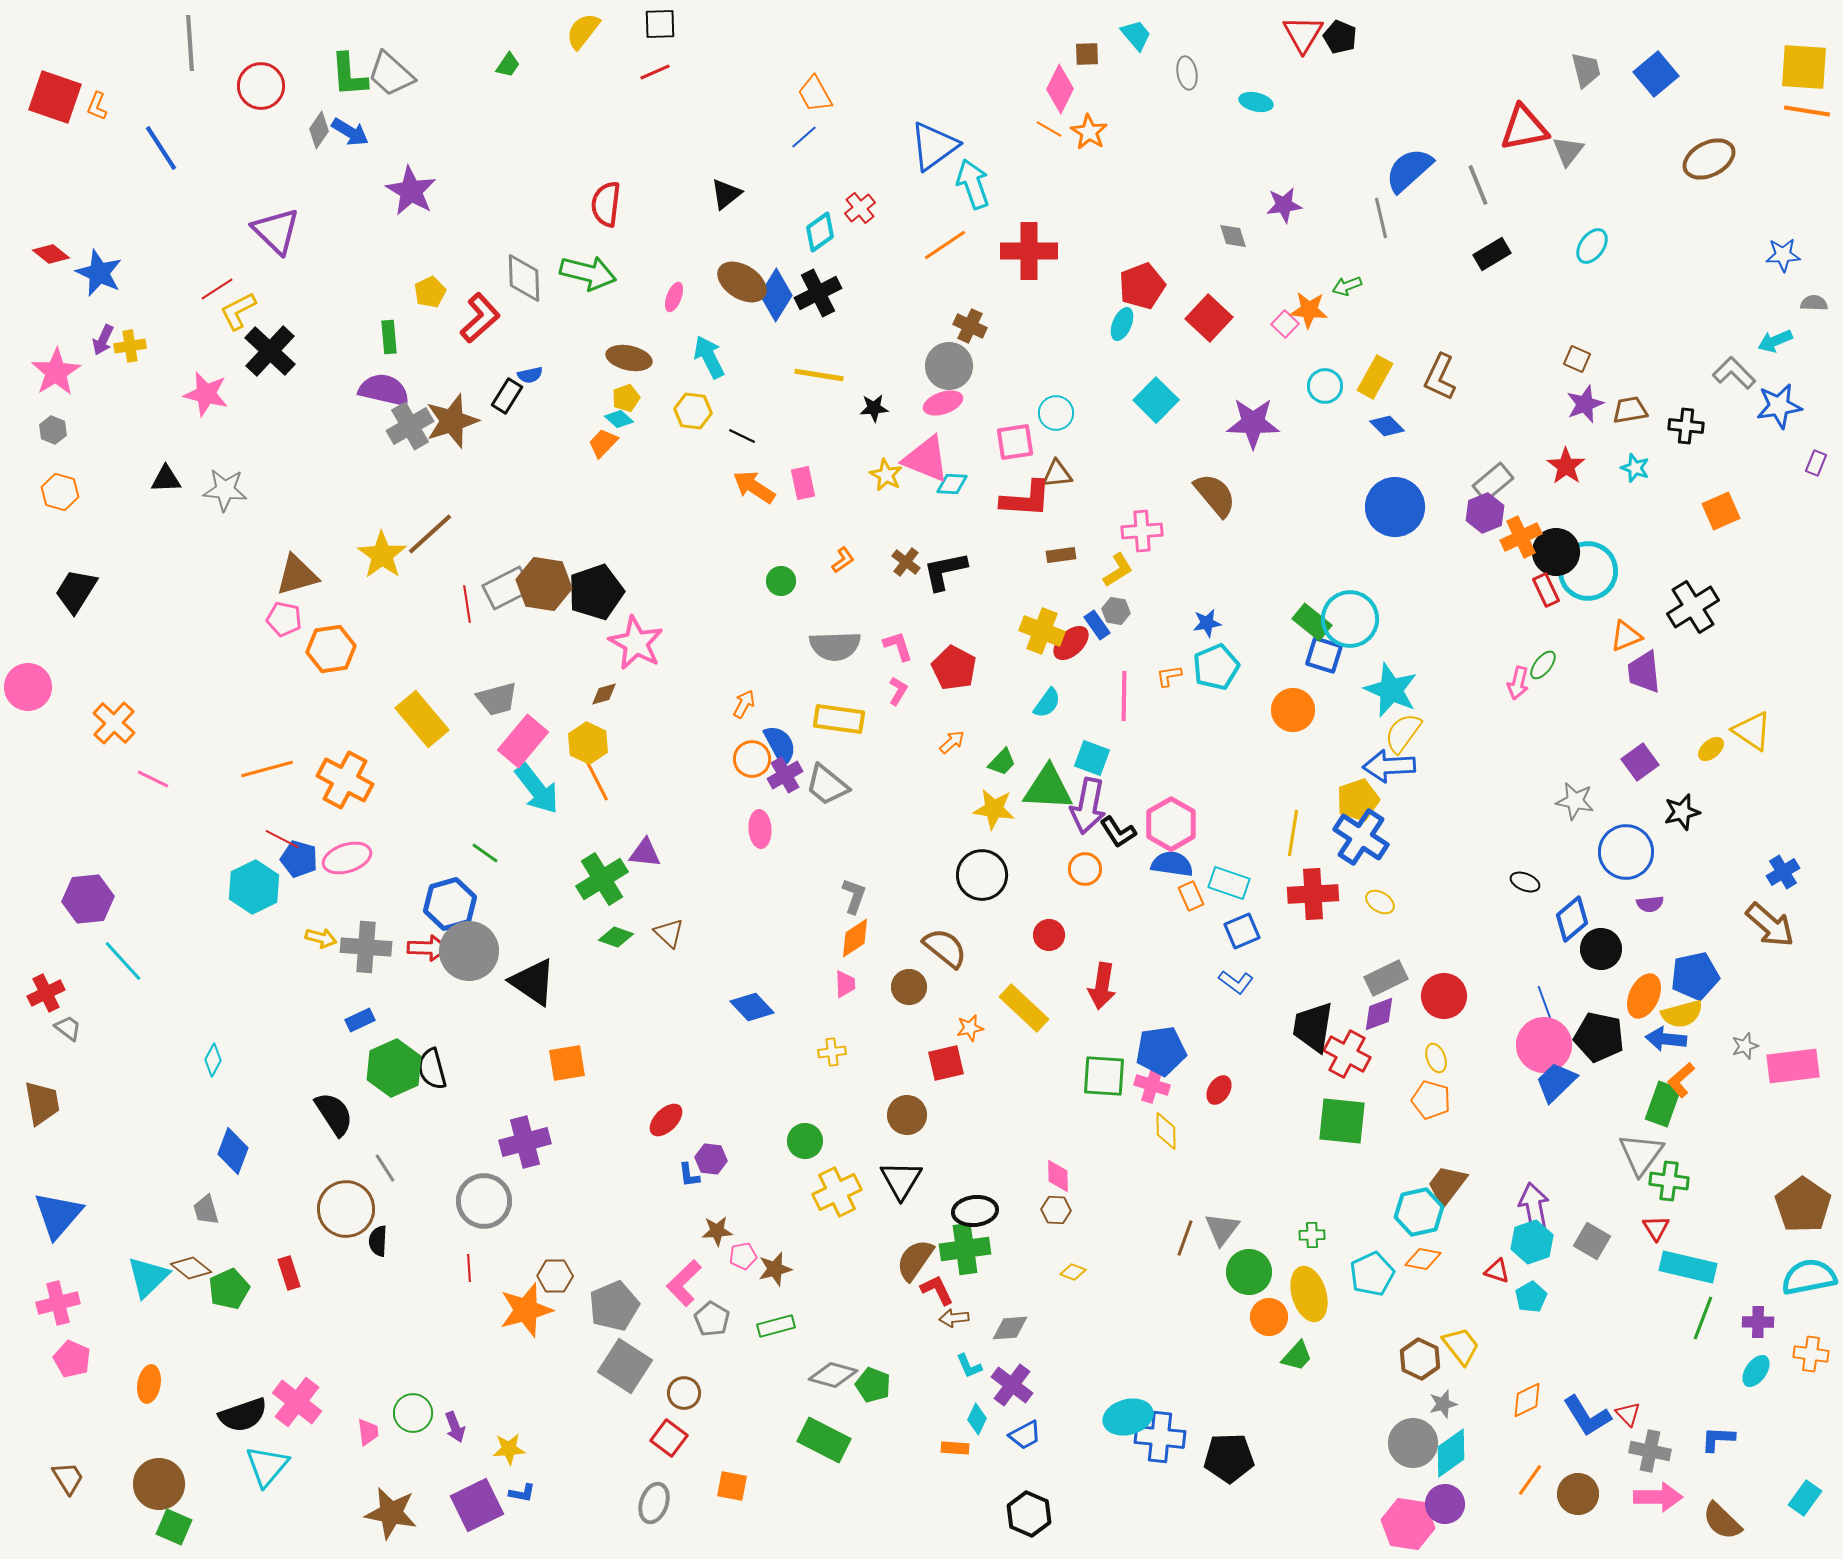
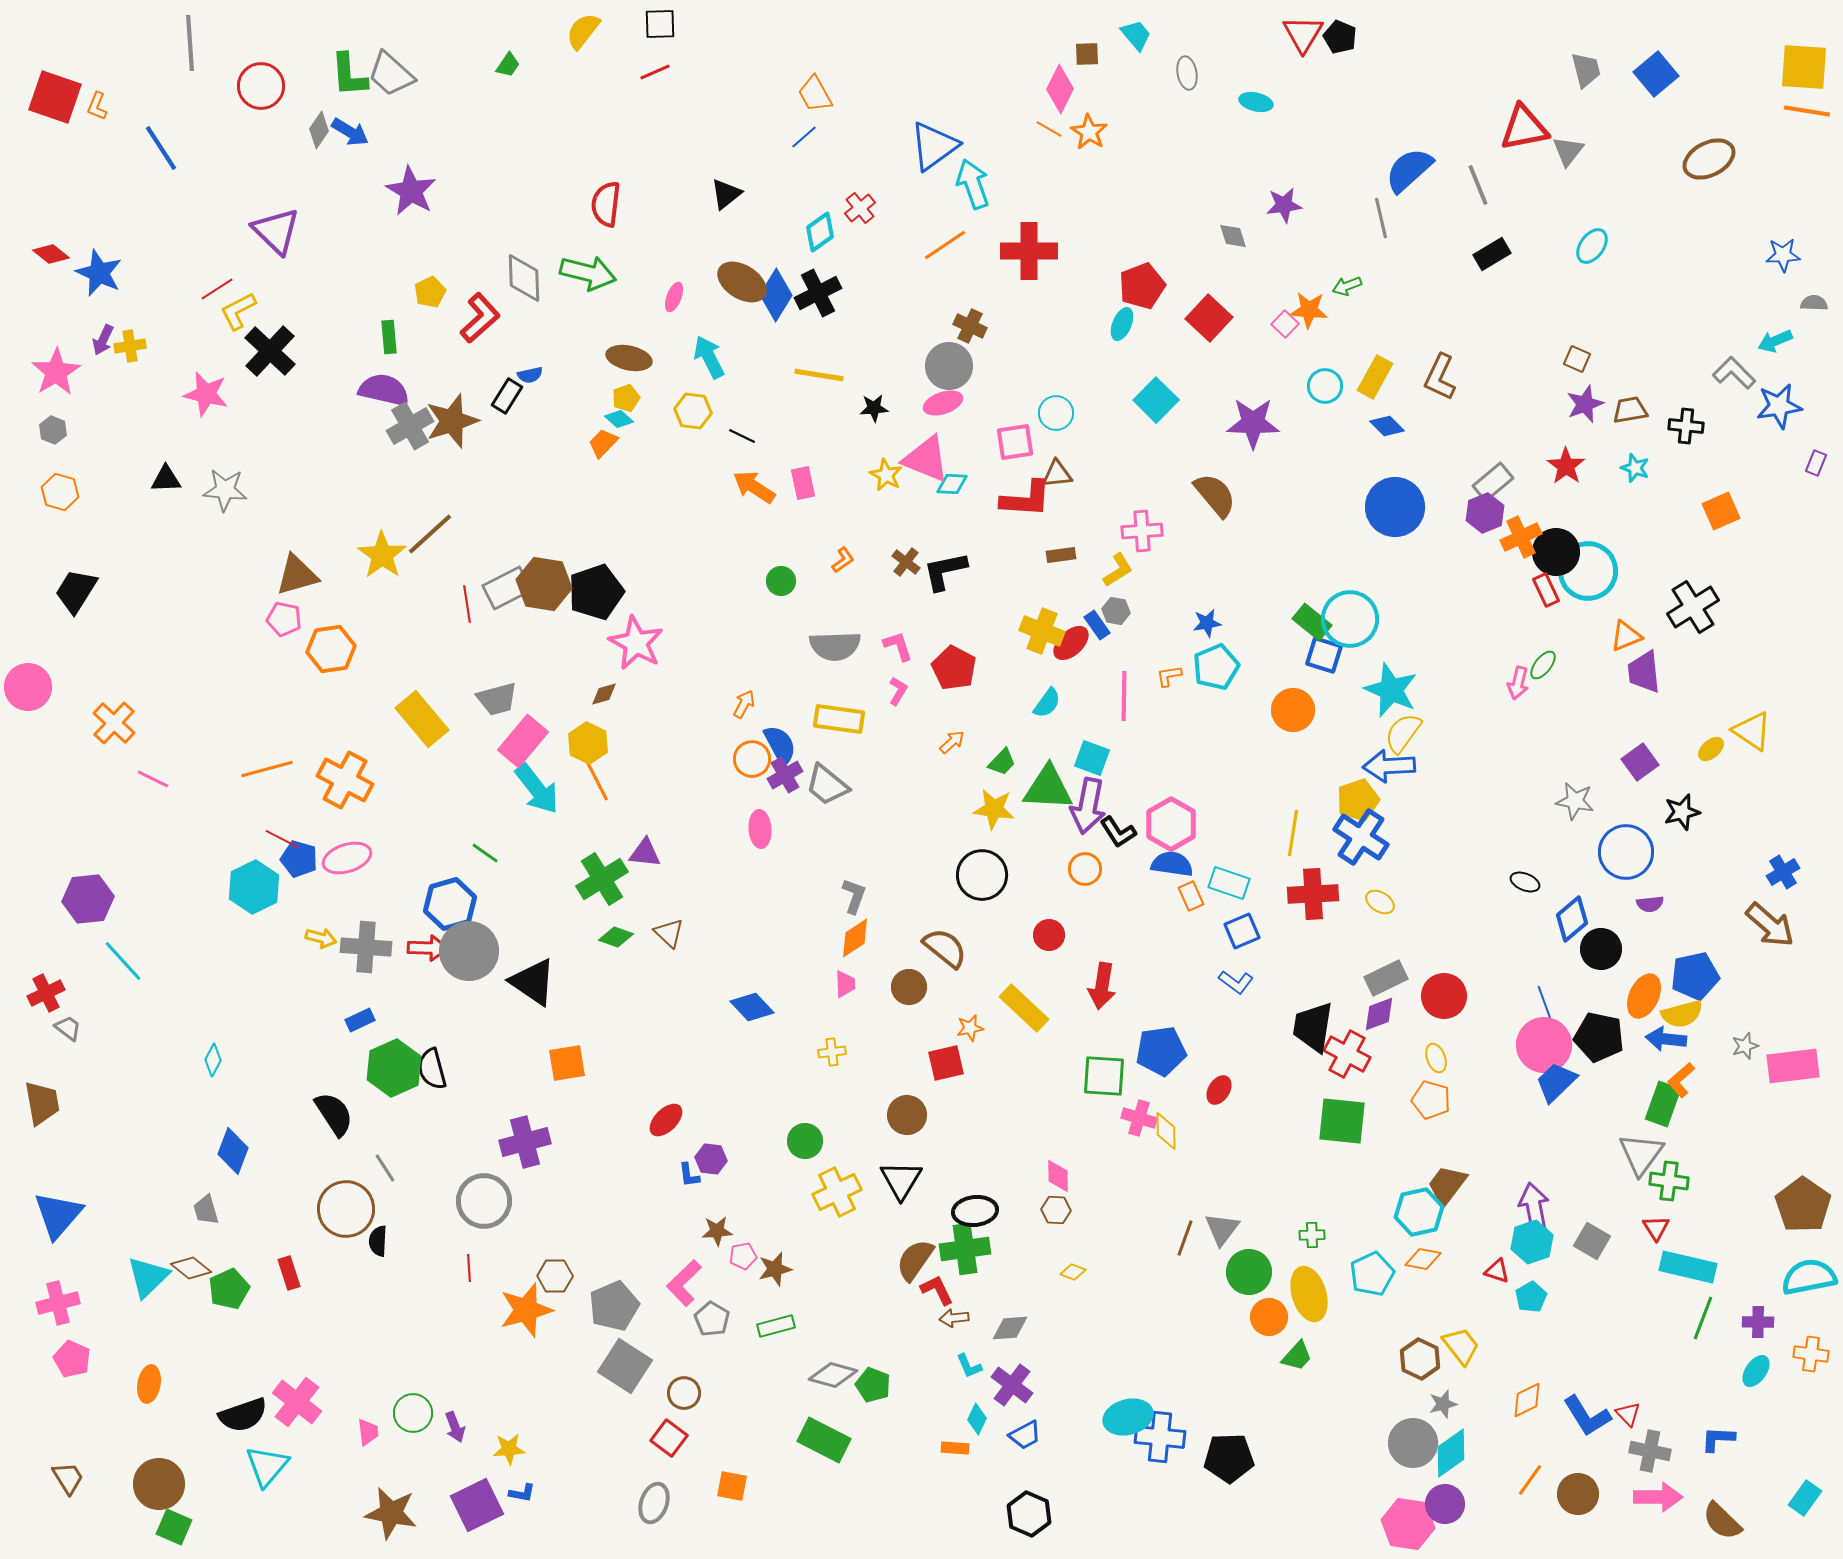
pink cross at (1152, 1085): moved 13 px left, 33 px down
